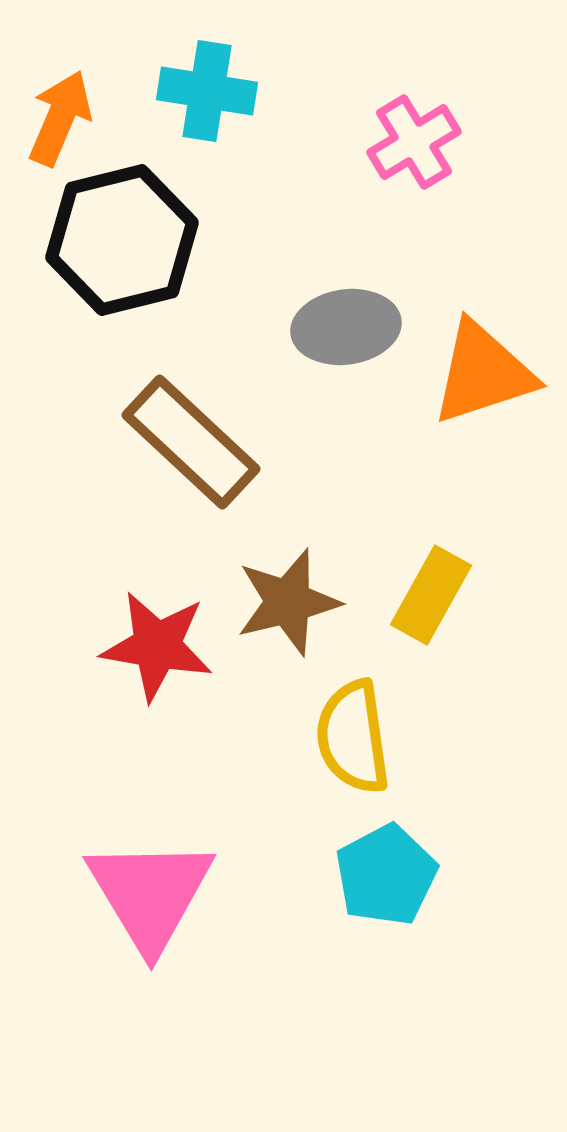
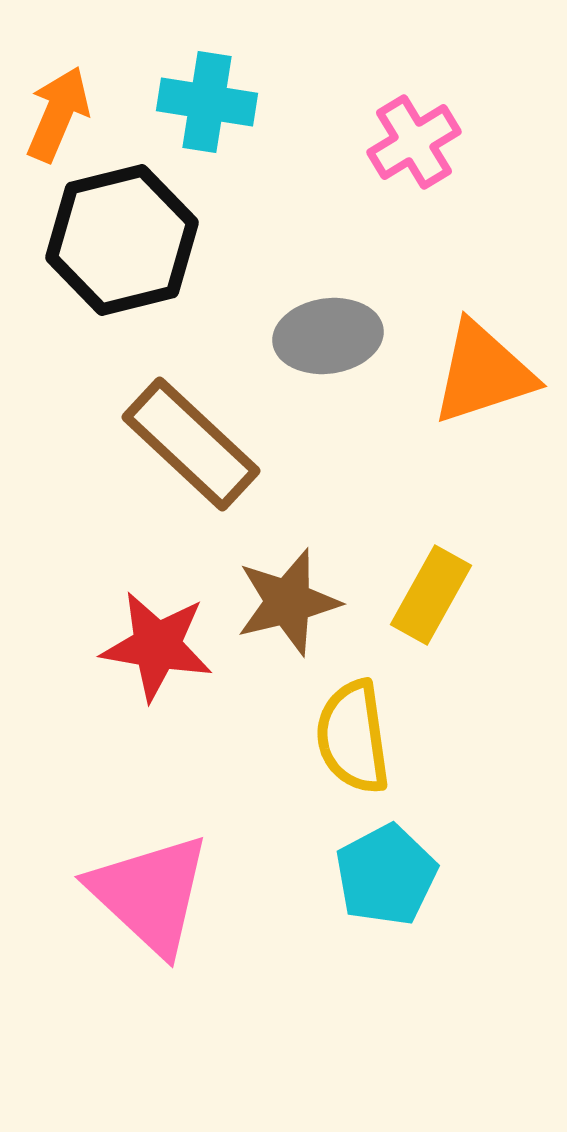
cyan cross: moved 11 px down
orange arrow: moved 2 px left, 4 px up
gray ellipse: moved 18 px left, 9 px down
brown rectangle: moved 2 px down
pink triangle: rotated 16 degrees counterclockwise
